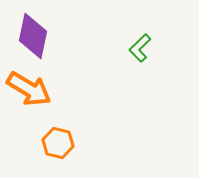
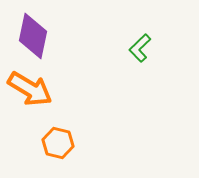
orange arrow: moved 1 px right
